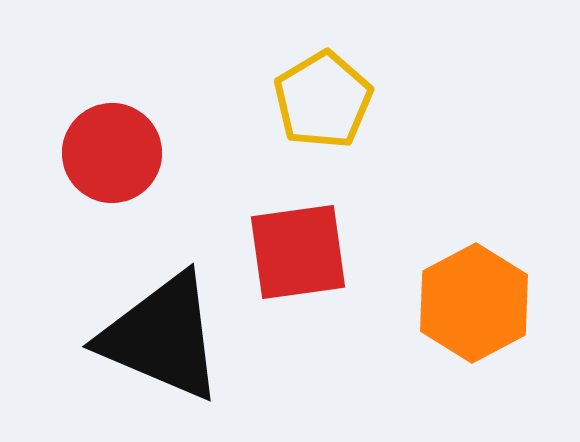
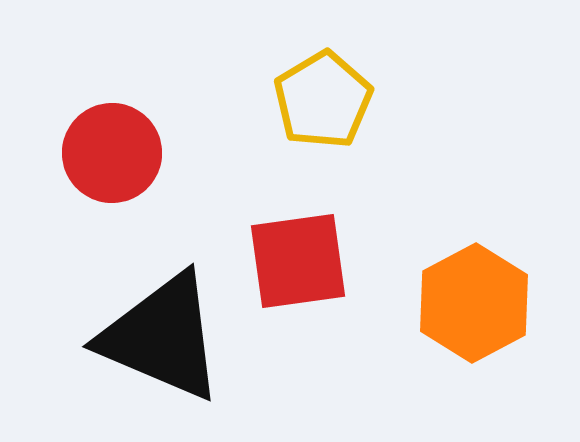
red square: moved 9 px down
